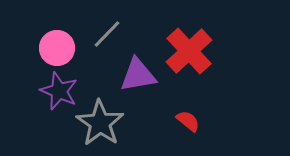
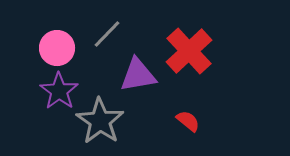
purple star: rotated 12 degrees clockwise
gray star: moved 2 px up
